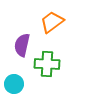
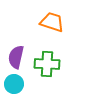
orange trapezoid: rotated 55 degrees clockwise
purple semicircle: moved 6 px left, 12 px down
